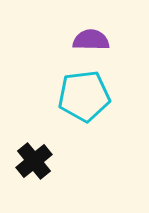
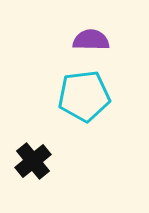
black cross: moved 1 px left
